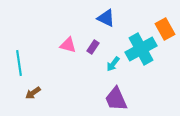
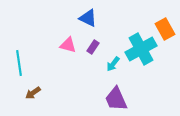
blue triangle: moved 18 px left
